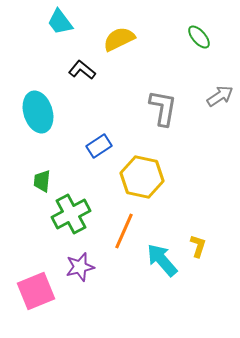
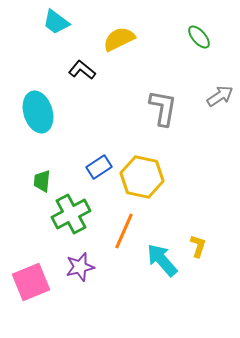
cyan trapezoid: moved 4 px left; rotated 16 degrees counterclockwise
blue rectangle: moved 21 px down
pink square: moved 5 px left, 9 px up
